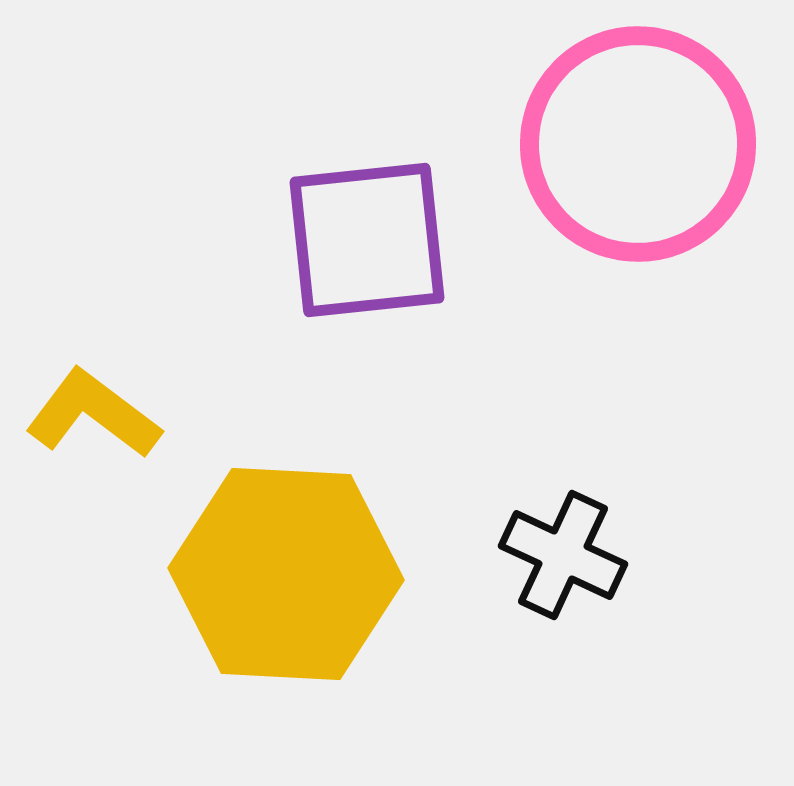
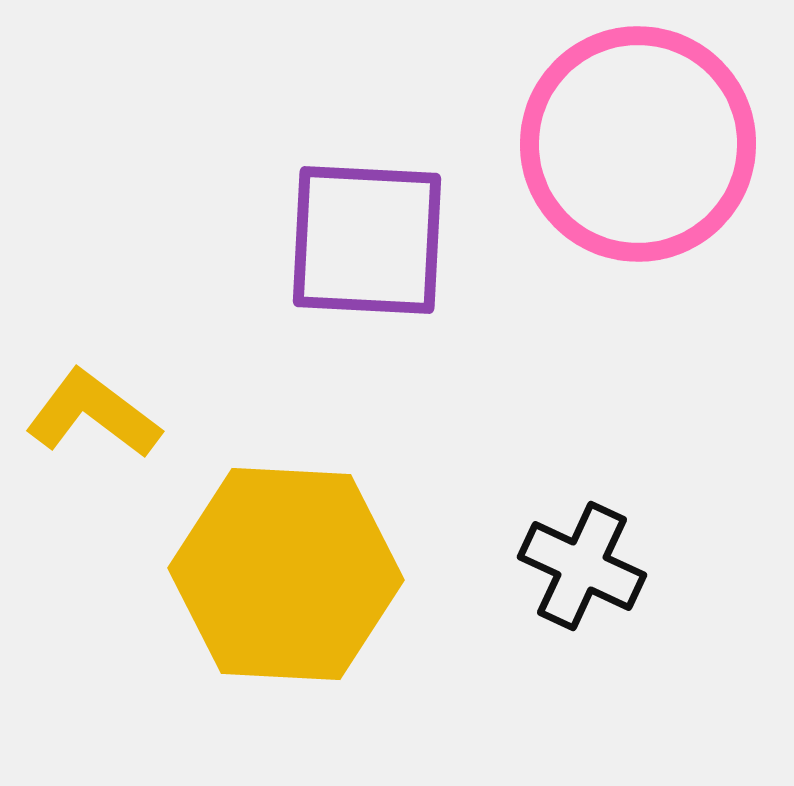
purple square: rotated 9 degrees clockwise
black cross: moved 19 px right, 11 px down
